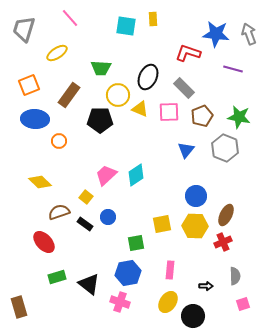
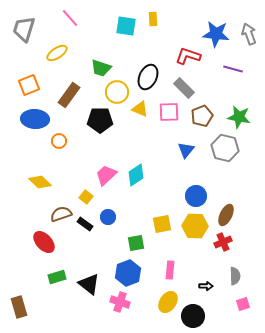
red L-shape at (188, 53): moved 3 px down
green trapezoid at (101, 68): rotated 15 degrees clockwise
yellow circle at (118, 95): moved 1 px left, 3 px up
gray hexagon at (225, 148): rotated 8 degrees counterclockwise
brown semicircle at (59, 212): moved 2 px right, 2 px down
blue hexagon at (128, 273): rotated 10 degrees counterclockwise
